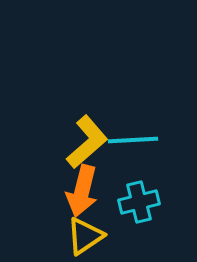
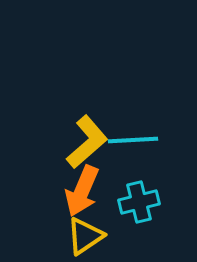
orange arrow: rotated 9 degrees clockwise
